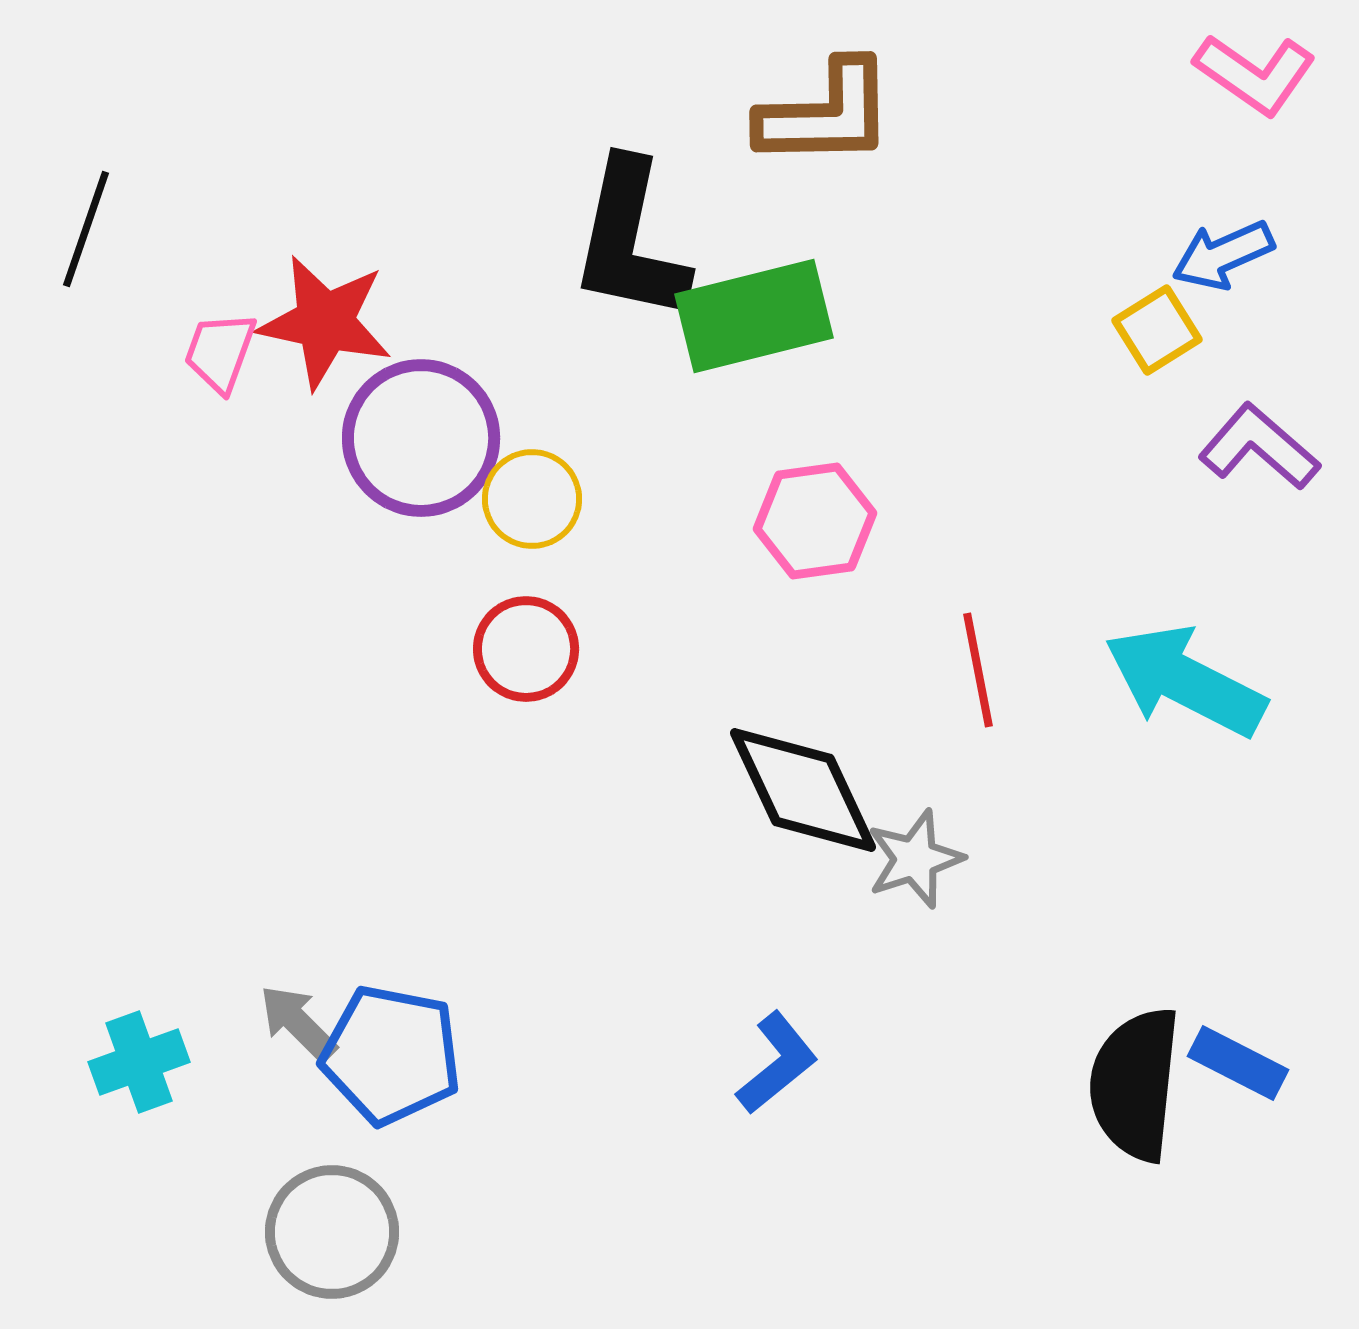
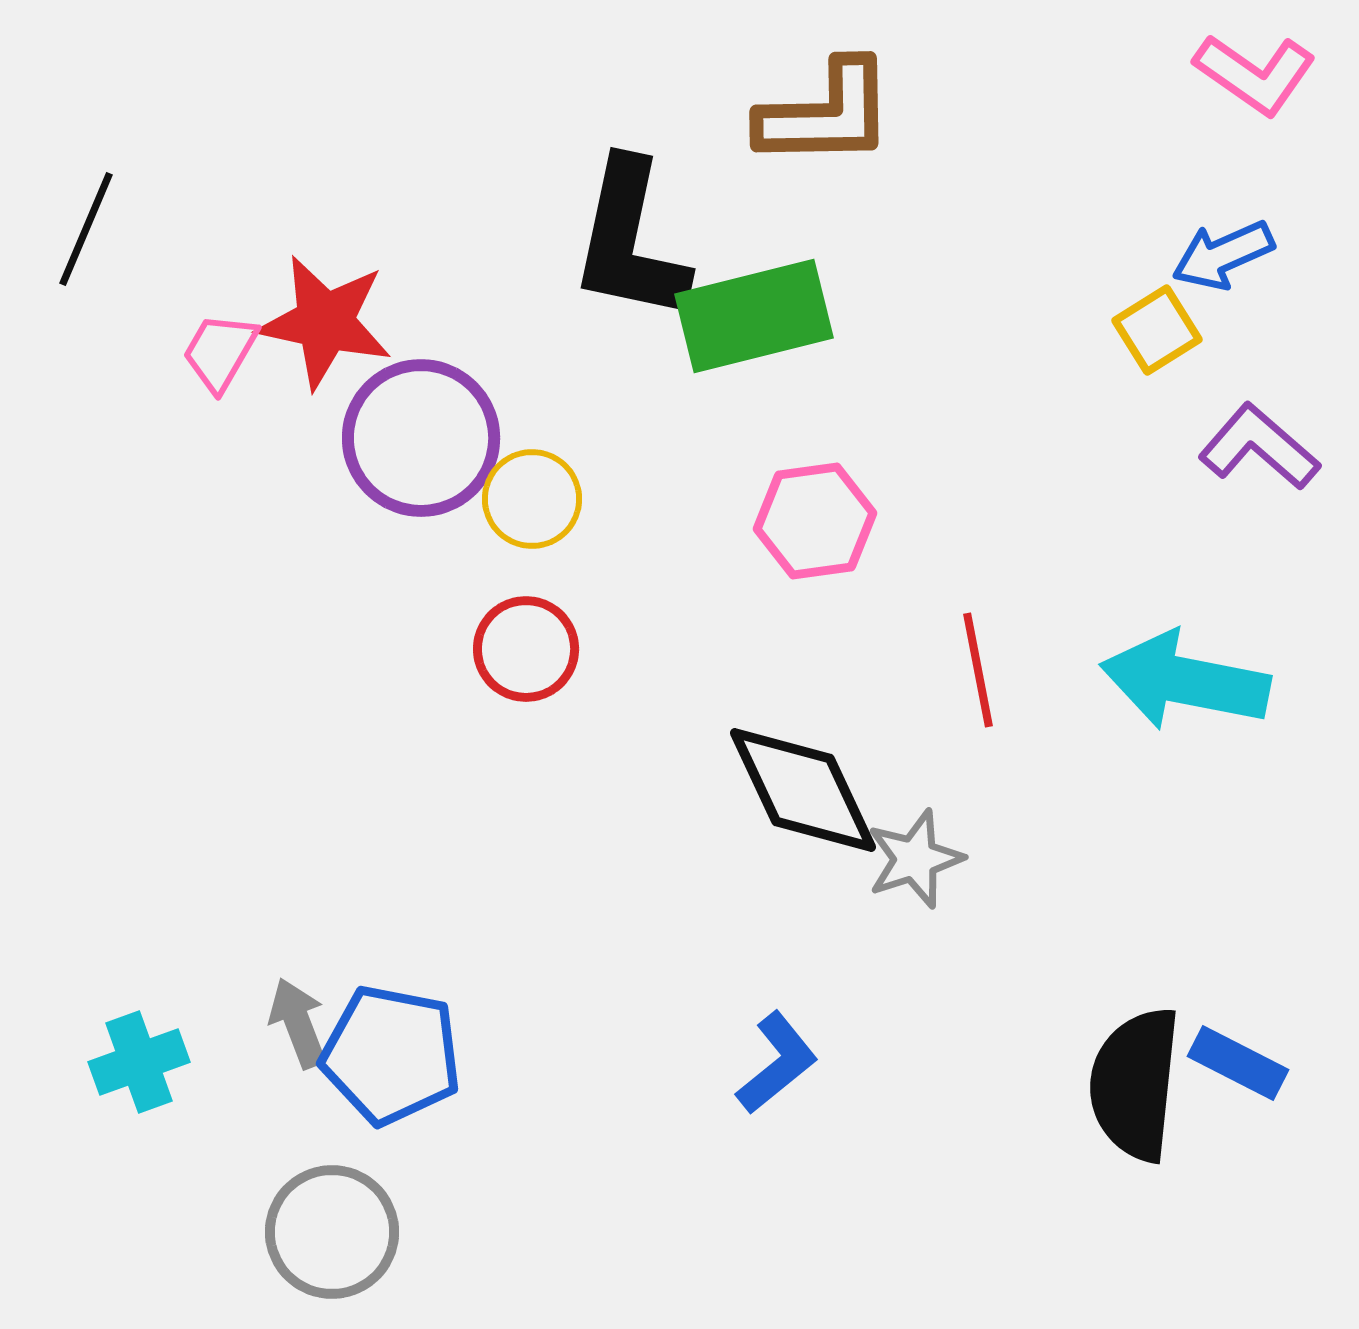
black line: rotated 4 degrees clockwise
pink trapezoid: rotated 10 degrees clockwise
cyan arrow: rotated 16 degrees counterclockwise
gray arrow: rotated 24 degrees clockwise
